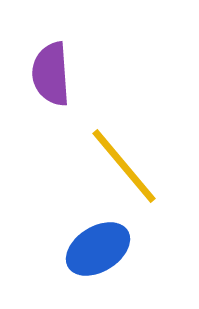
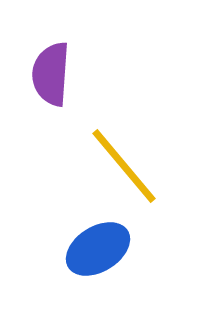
purple semicircle: rotated 8 degrees clockwise
